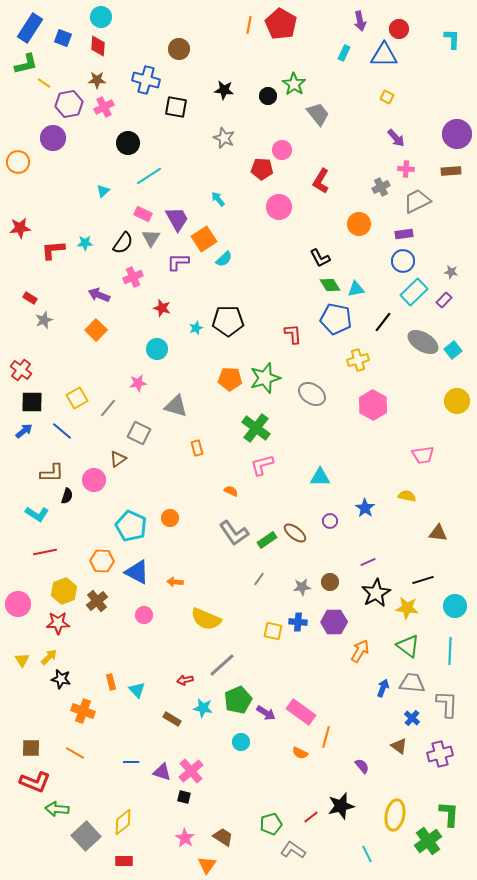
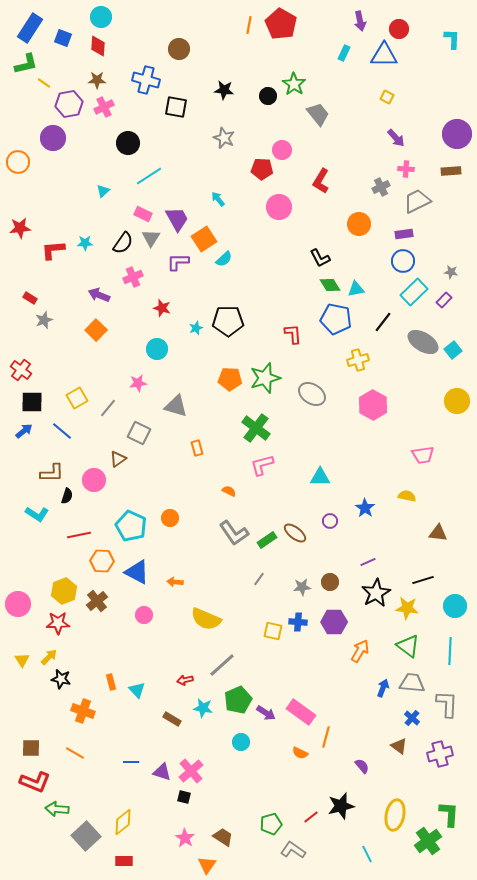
orange semicircle at (231, 491): moved 2 px left
red line at (45, 552): moved 34 px right, 17 px up
